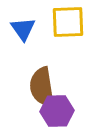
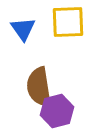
brown semicircle: moved 3 px left
purple hexagon: rotated 12 degrees counterclockwise
